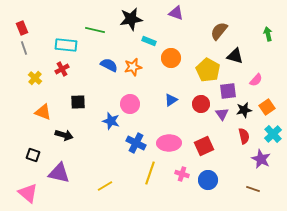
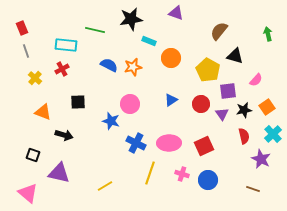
gray line at (24, 48): moved 2 px right, 3 px down
